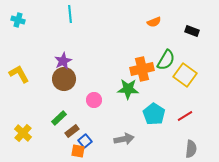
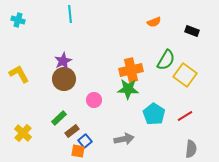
orange cross: moved 11 px left, 1 px down
